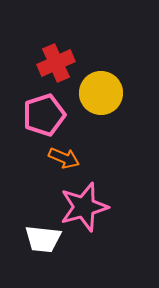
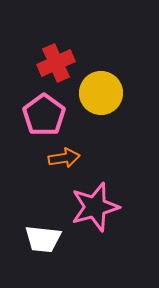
pink pentagon: rotated 18 degrees counterclockwise
orange arrow: rotated 32 degrees counterclockwise
pink star: moved 11 px right
